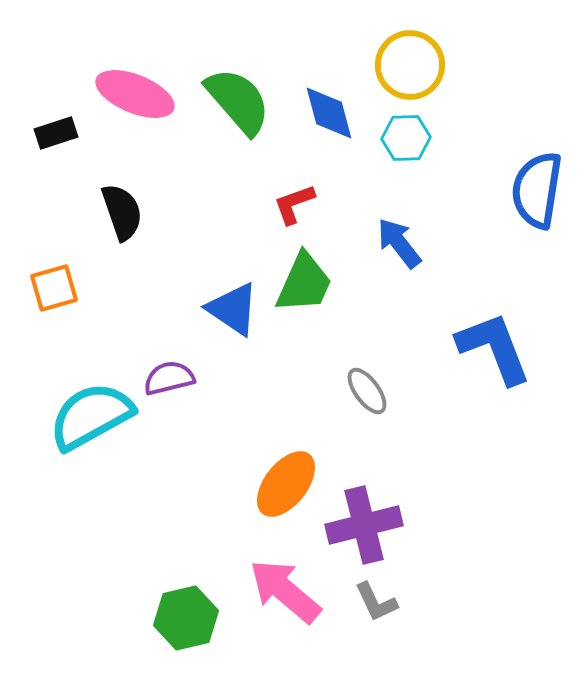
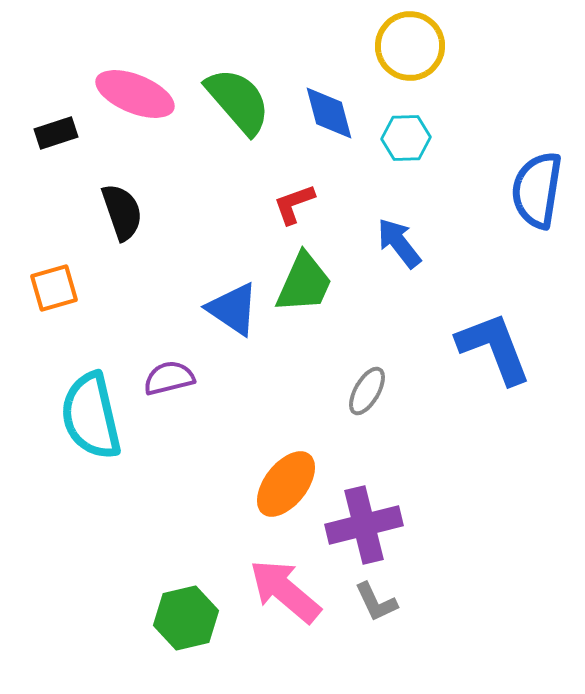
yellow circle: moved 19 px up
gray ellipse: rotated 66 degrees clockwise
cyan semicircle: rotated 74 degrees counterclockwise
